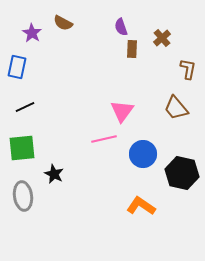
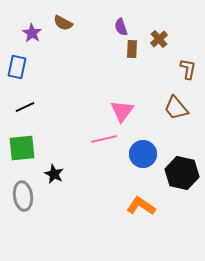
brown cross: moved 3 px left, 1 px down
